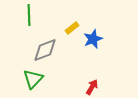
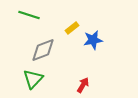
green line: rotated 70 degrees counterclockwise
blue star: moved 1 px down; rotated 12 degrees clockwise
gray diamond: moved 2 px left
red arrow: moved 9 px left, 2 px up
